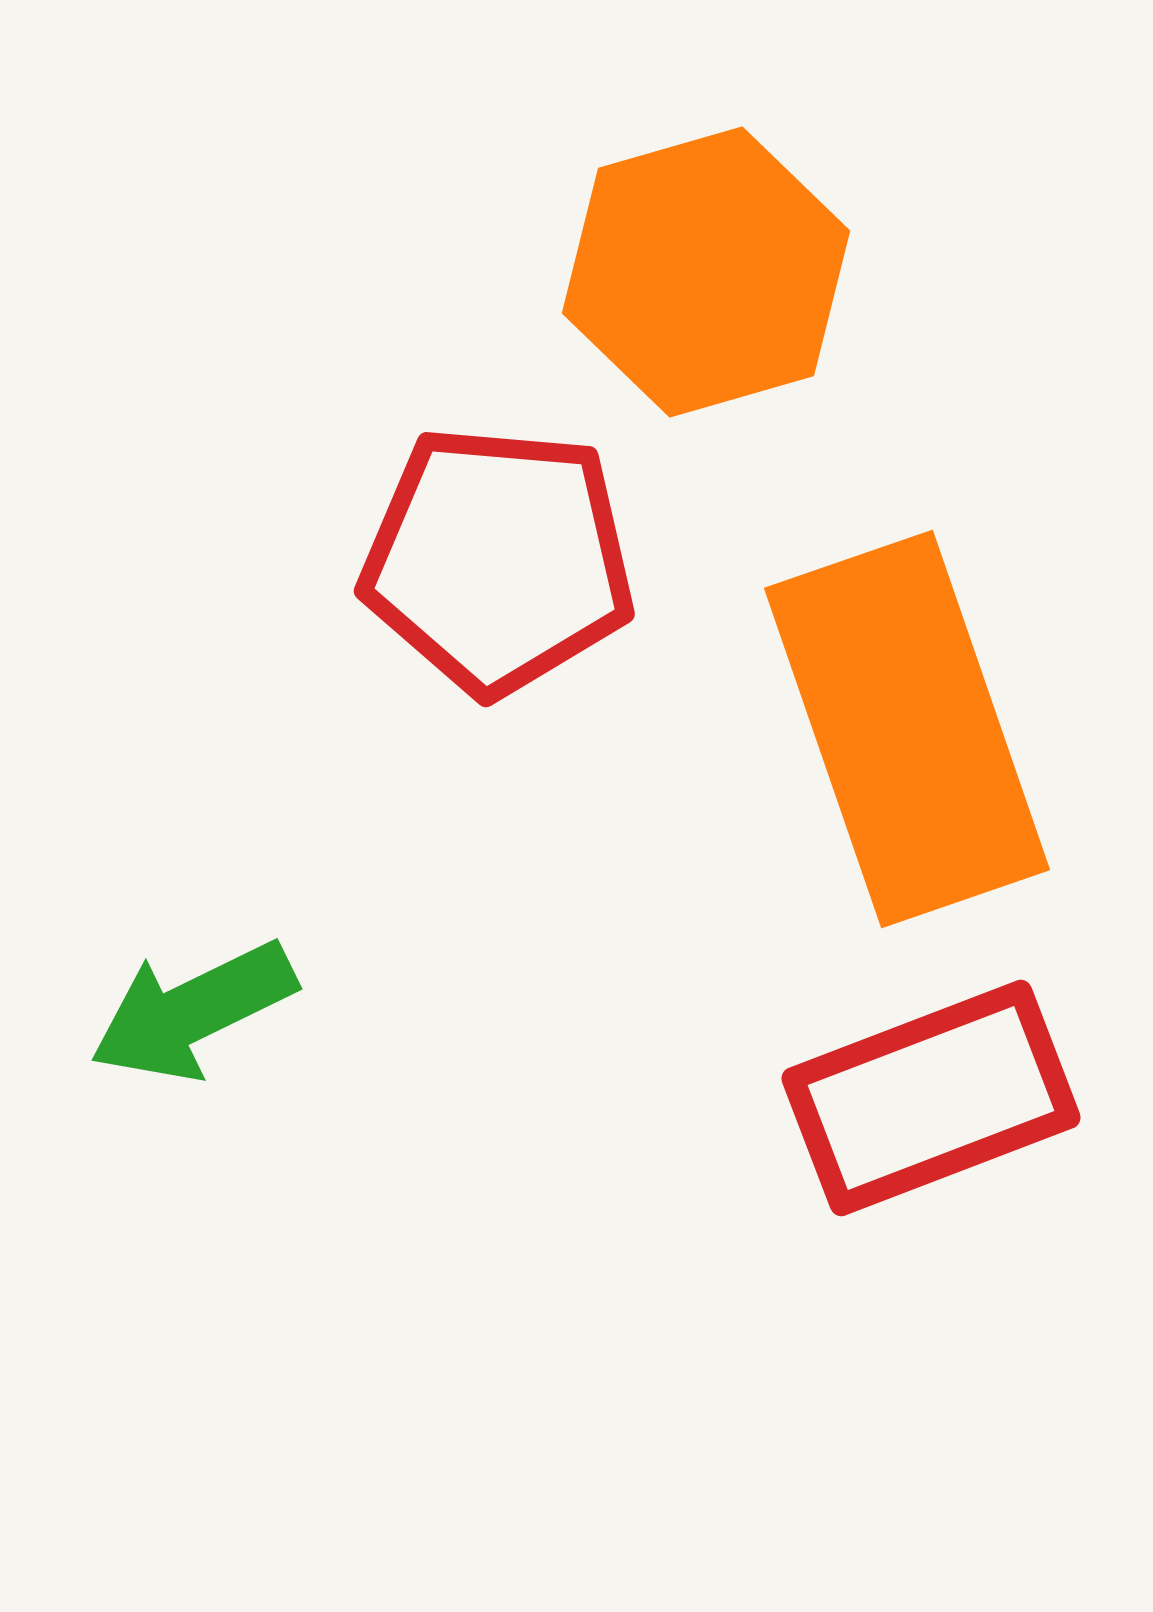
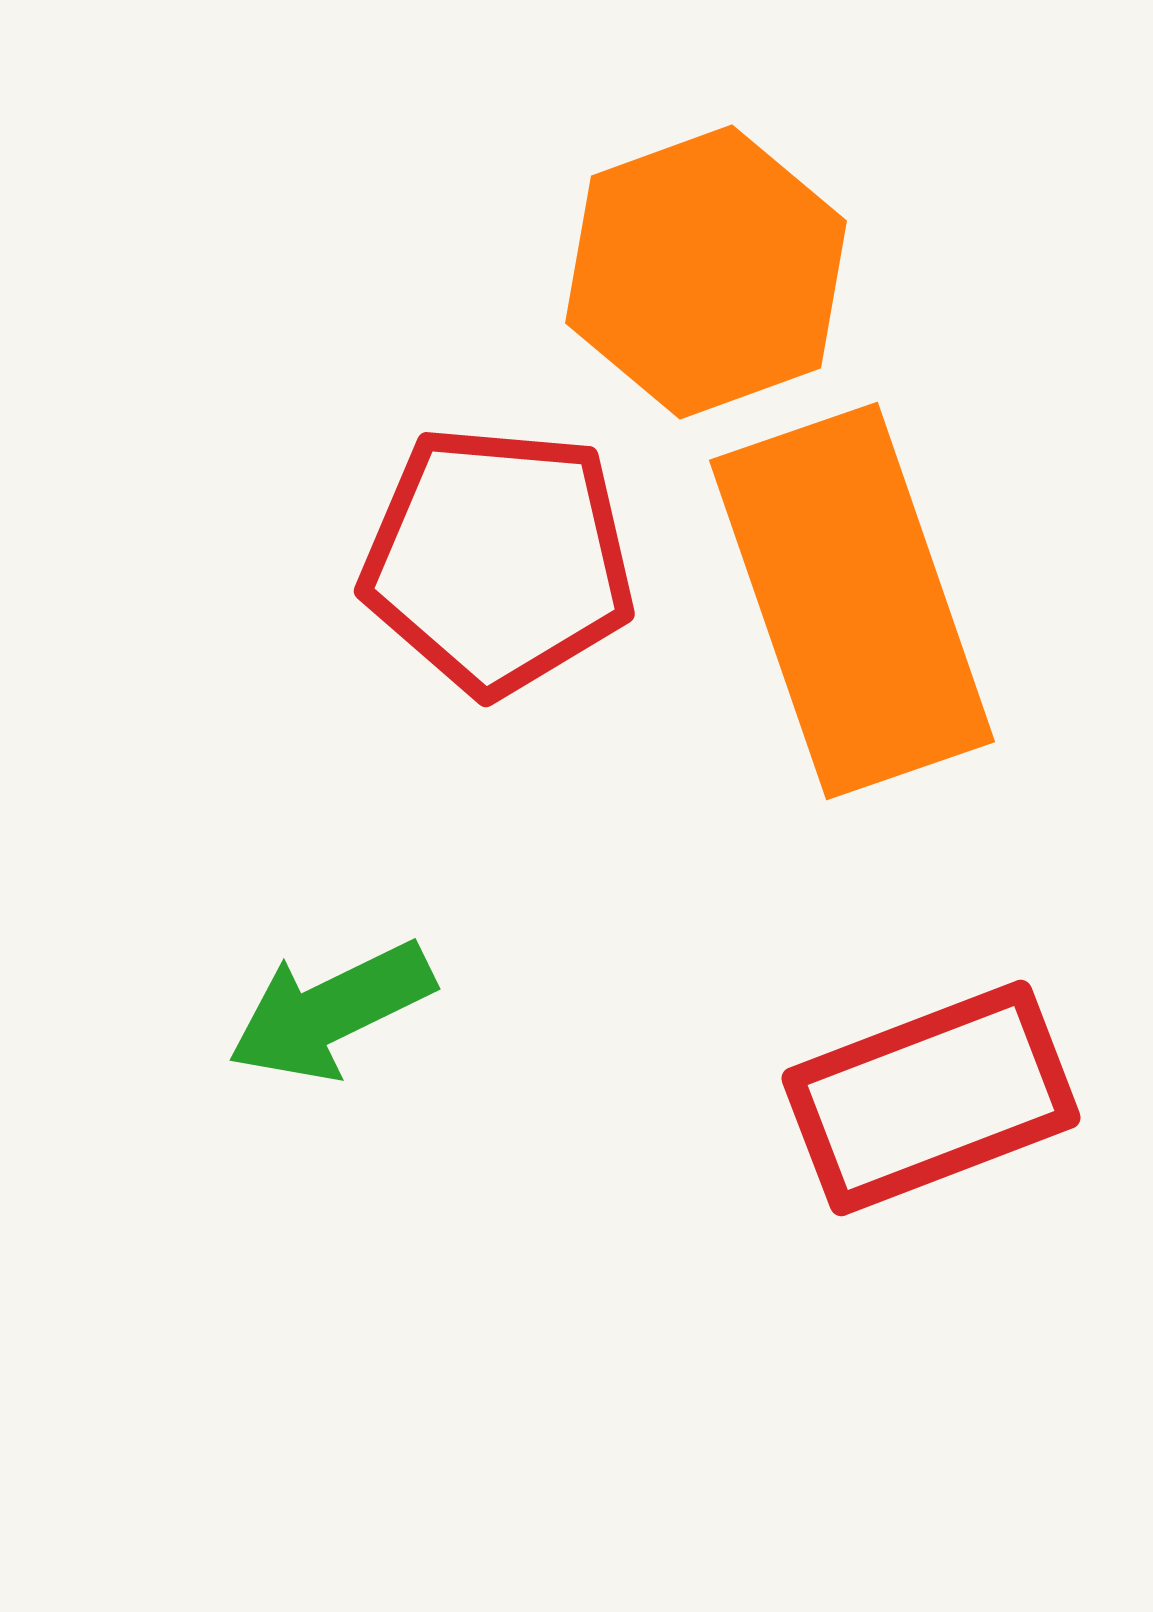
orange hexagon: rotated 4 degrees counterclockwise
orange rectangle: moved 55 px left, 128 px up
green arrow: moved 138 px right
